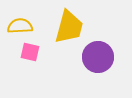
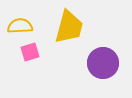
pink square: rotated 30 degrees counterclockwise
purple circle: moved 5 px right, 6 px down
